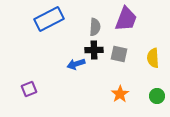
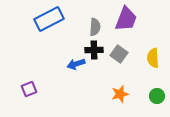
gray square: rotated 24 degrees clockwise
orange star: rotated 18 degrees clockwise
